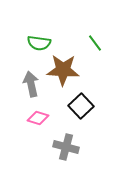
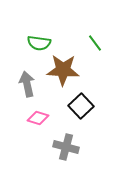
gray arrow: moved 4 px left
